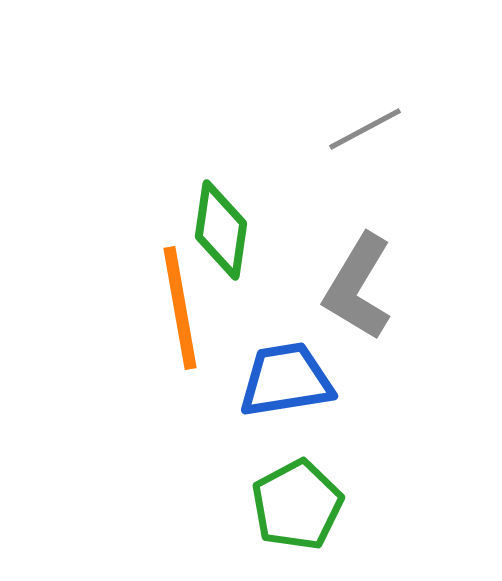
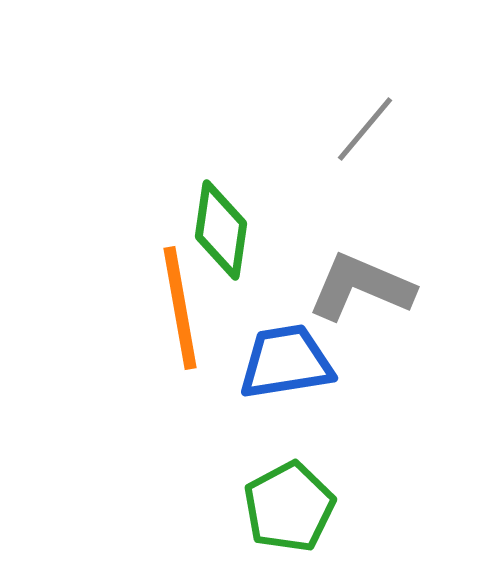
gray line: rotated 22 degrees counterclockwise
gray L-shape: moved 3 px right; rotated 82 degrees clockwise
blue trapezoid: moved 18 px up
green pentagon: moved 8 px left, 2 px down
